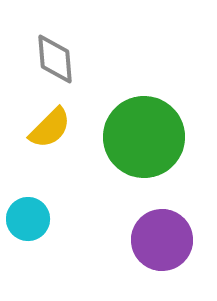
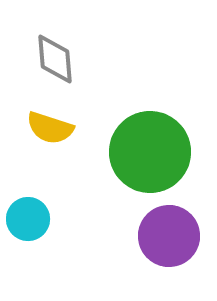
yellow semicircle: rotated 63 degrees clockwise
green circle: moved 6 px right, 15 px down
purple circle: moved 7 px right, 4 px up
